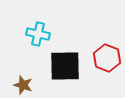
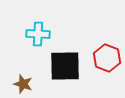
cyan cross: rotated 10 degrees counterclockwise
brown star: moved 1 px up
